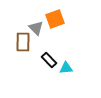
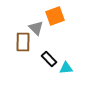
orange square: moved 3 px up
black rectangle: moved 1 px up
